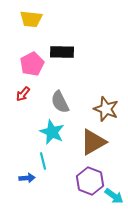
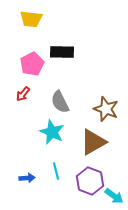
cyan line: moved 13 px right, 10 px down
